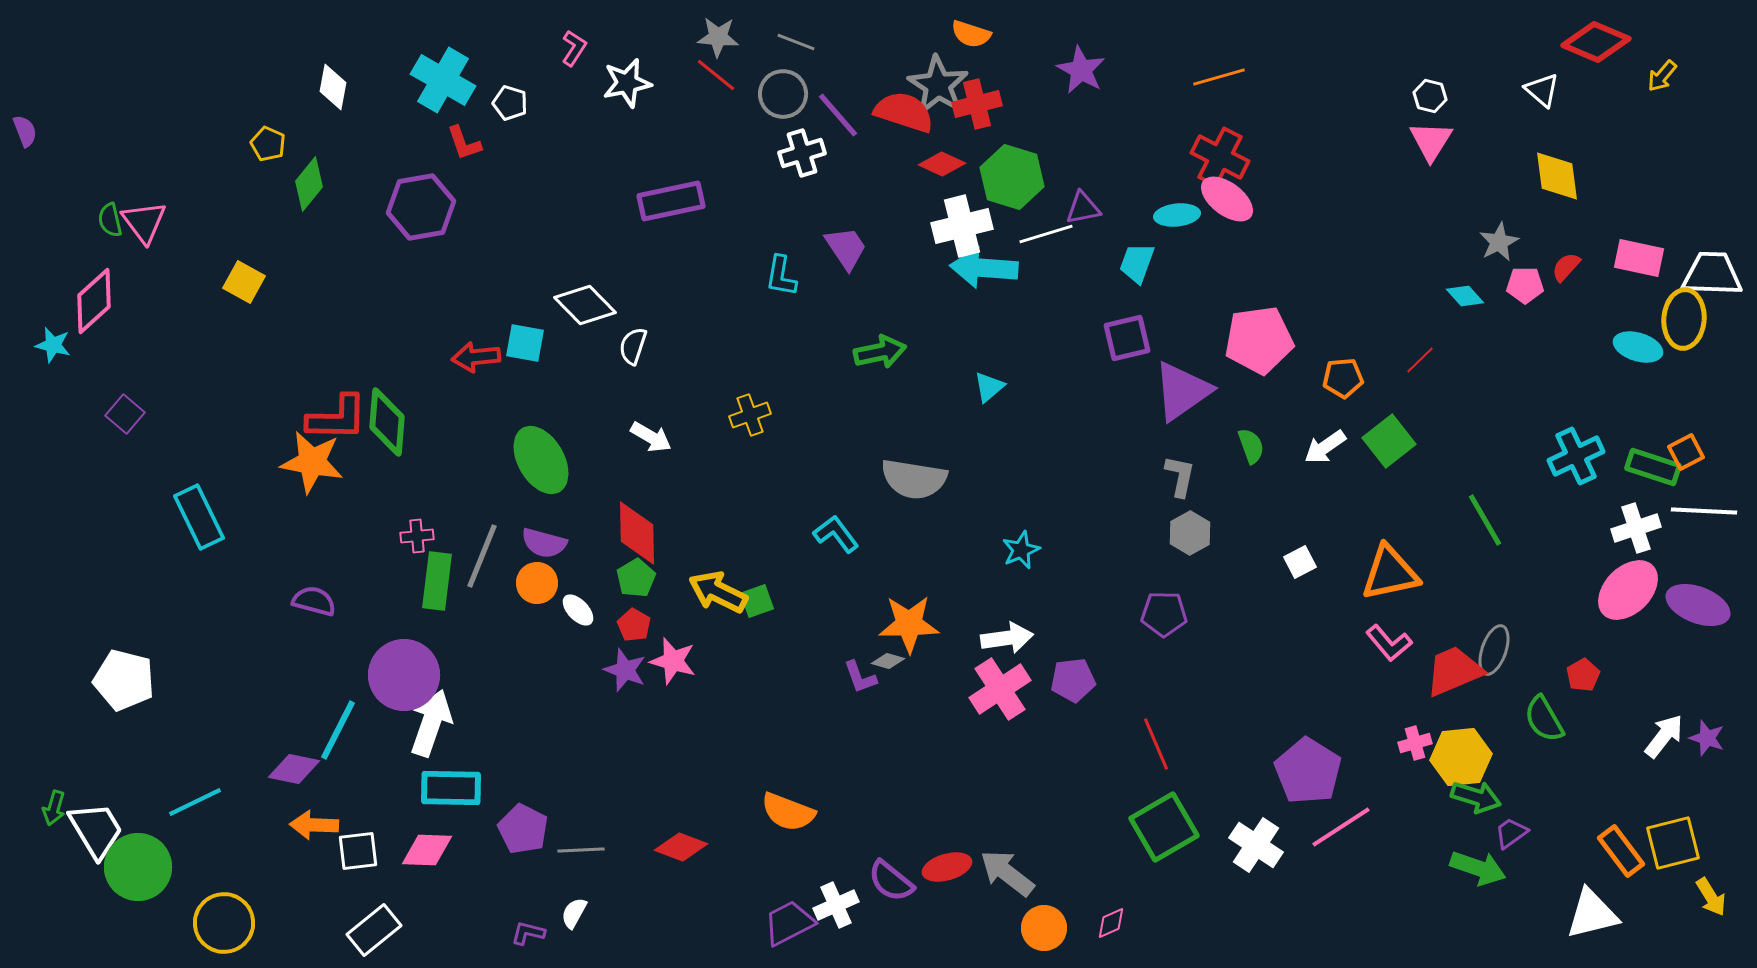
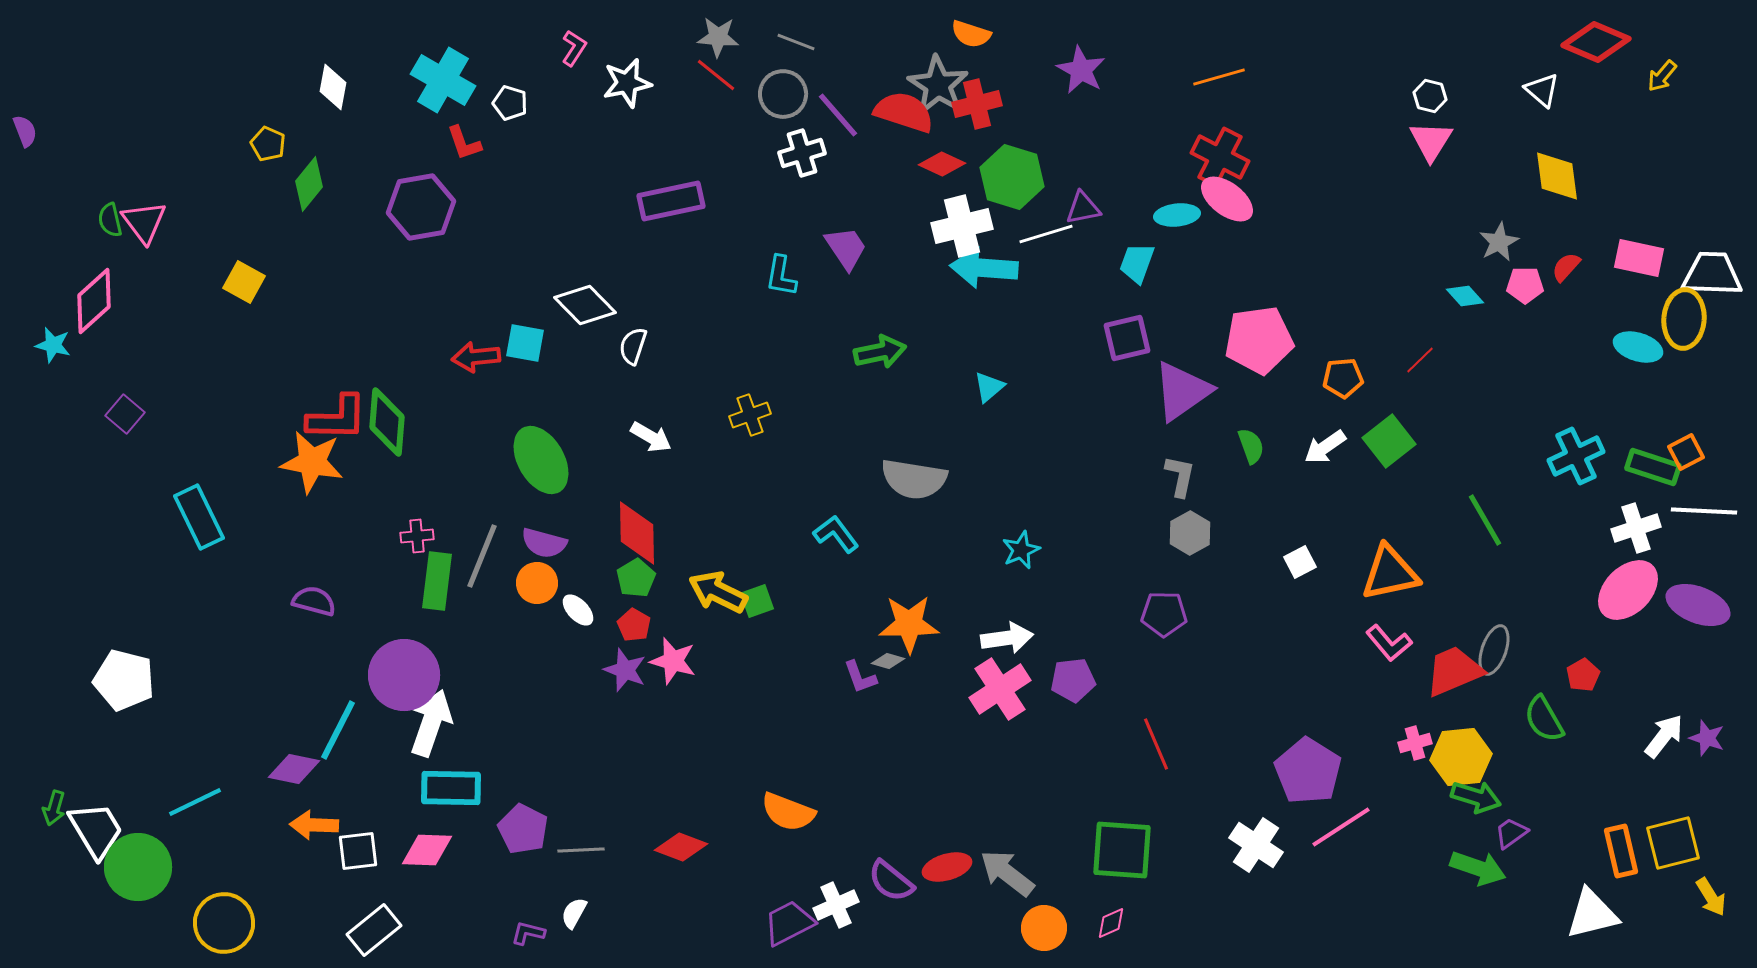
green square at (1164, 827): moved 42 px left, 23 px down; rotated 34 degrees clockwise
orange rectangle at (1621, 851): rotated 24 degrees clockwise
